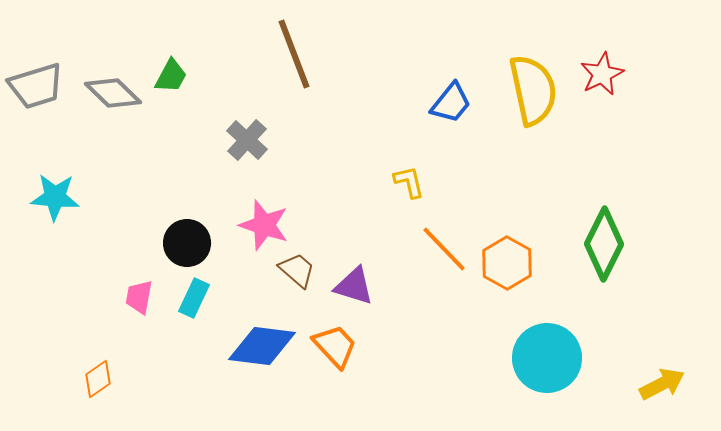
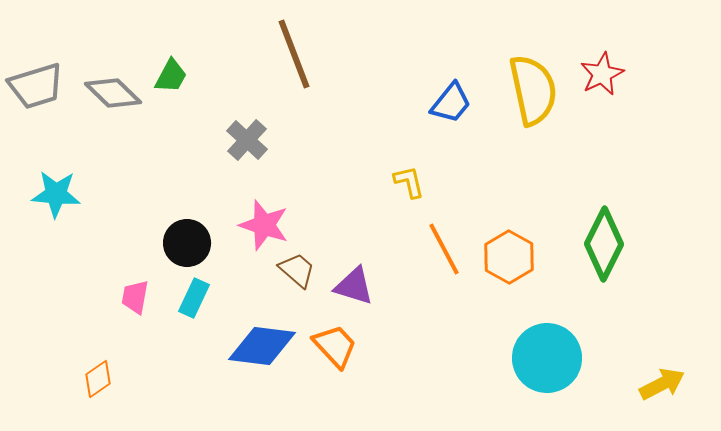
cyan star: moved 1 px right, 3 px up
orange line: rotated 16 degrees clockwise
orange hexagon: moved 2 px right, 6 px up
pink trapezoid: moved 4 px left
